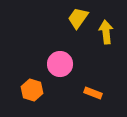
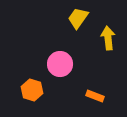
yellow arrow: moved 2 px right, 6 px down
orange rectangle: moved 2 px right, 3 px down
